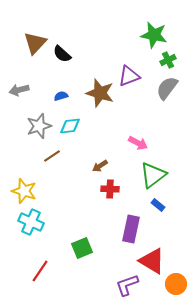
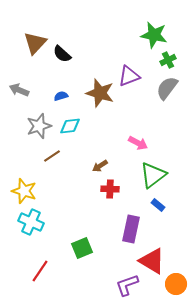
gray arrow: rotated 36 degrees clockwise
